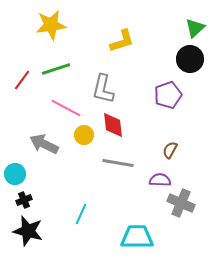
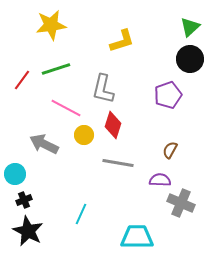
green triangle: moved 5 px left, 1 px up
red diamond: rotated 24 degrees clockwise
black star: rotated 12 degrees clockwise
